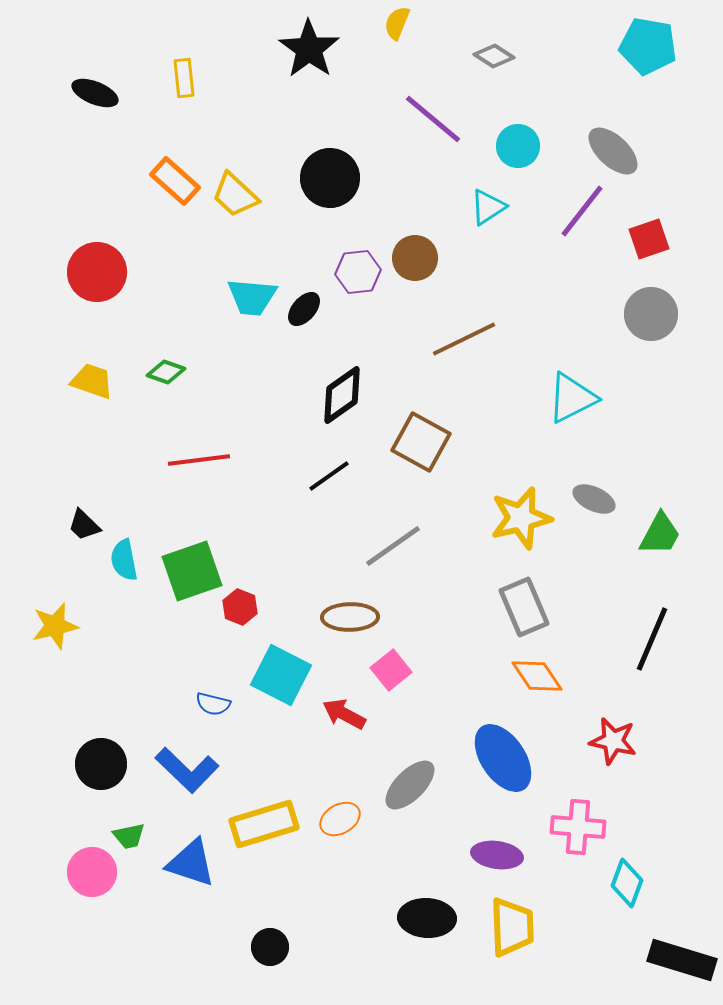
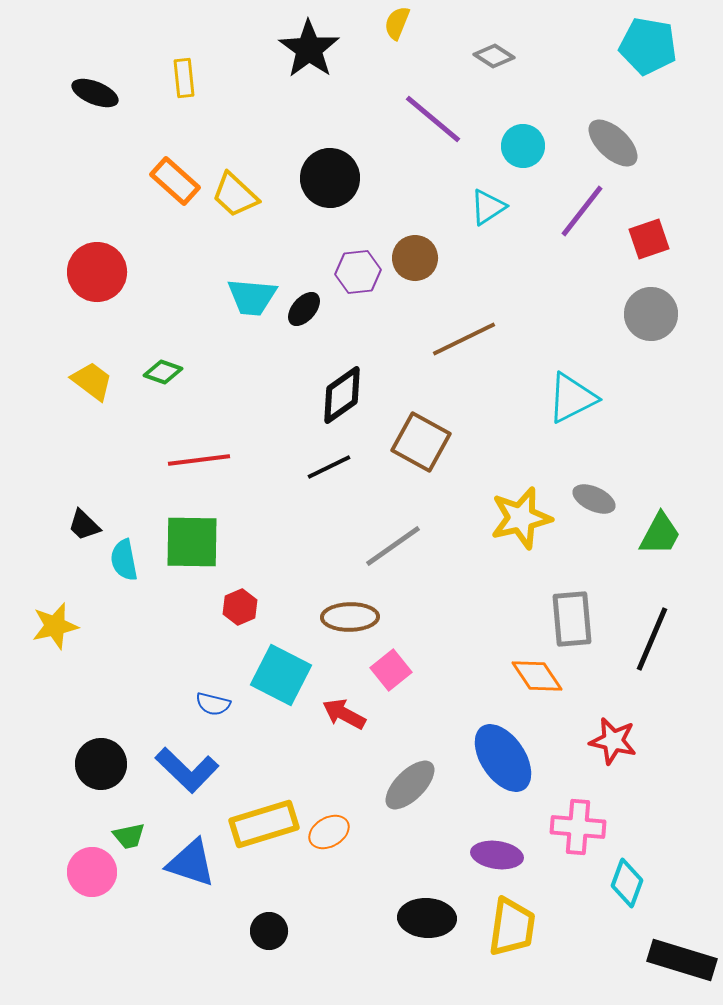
cyan circle at (518, 146): moved 5 px right
gray ellipse at (613, 151): moved 8 px up
green diamond at (166, 372): moved 3 px left
yellow trapezoid at (92, 381): rotated 18 degrees clockwise
black line at (329, 476): moved 9 px up; rotated 9 degrees clockwise
green square at (192, 571): moved 29 px up; rotated 20 degrees clockwise
red hexagon at (240, 607): rotated 16 degrees clockwise
gray rectangle at (524, 607): moved 48 px right, 12 px down; rotated 18 degrees clockwise
orange ellipse at (340, 819): moved 11 px left, 13 px down
yellow trapezoid at (512, 927): rotated 10 degrees clockwise
black circle at (270, 947): moved 1 px left, 16 px up
